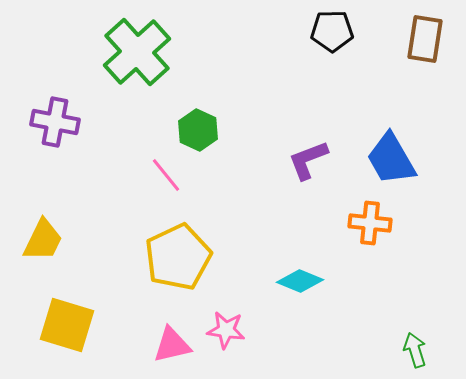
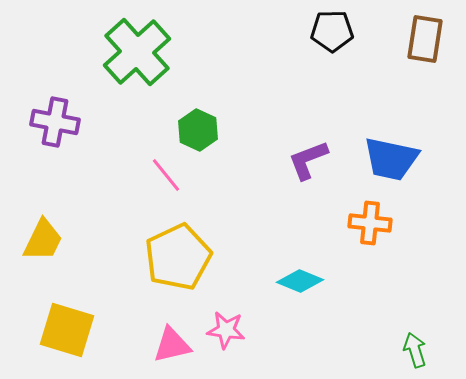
blue trapezoid: rotated 48 degrees counterclockwise
yellow square: moved 5 px down
